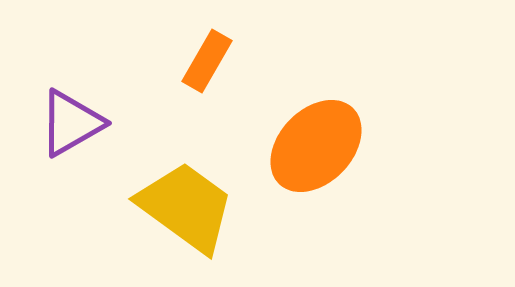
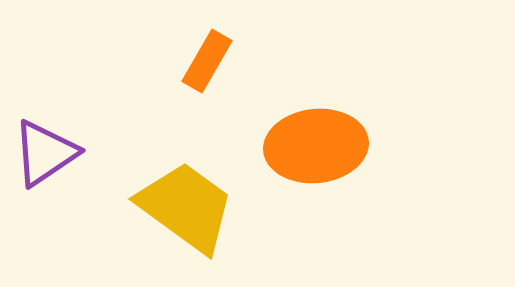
purple triangle: moved 26 px left, 30 px down; rotated 4 degrees counterclockwise
orange ellipse: rotated 40 degrees clockwise
